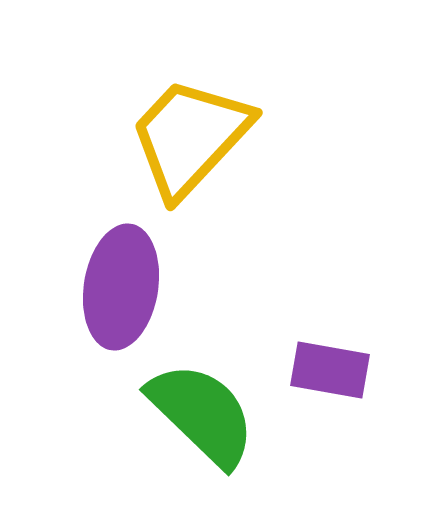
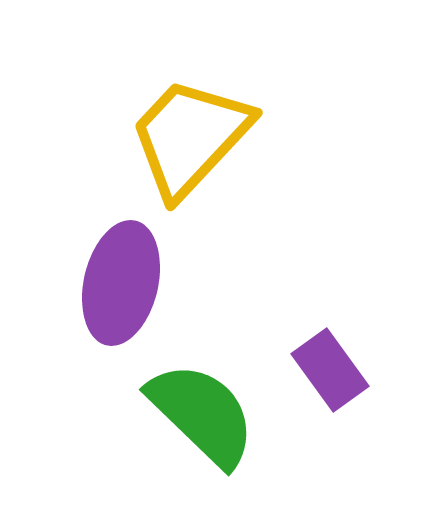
purple ellipse: moved 4 px up; rotated 4 degrees clockwise
purple rectangle: rotated 44 degrees clockwise
